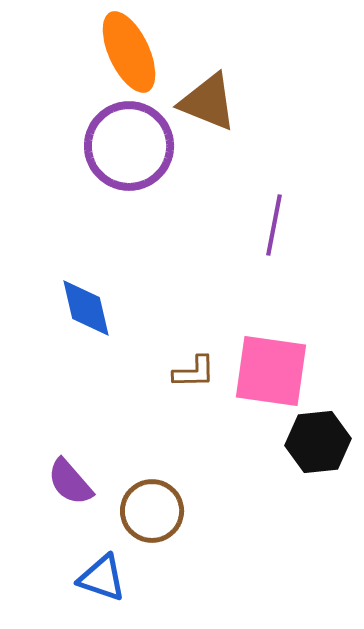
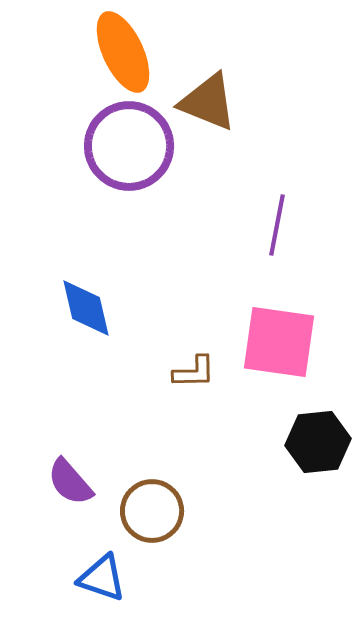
orange ellipse: moved 6 px left
purple line: moved 3 px right
pink square: moved 8 px right, 29 px up
